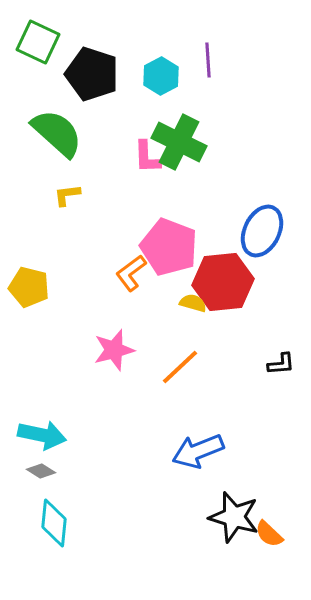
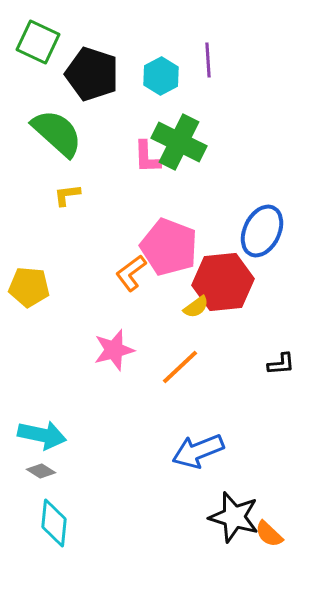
yellow pentagon: rotated 9 degrees counterclockwise
yellow semicircle: moved 3 px right, 4 px down; rotated 128 degrees clockwise
